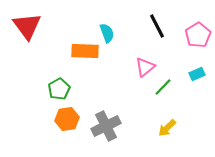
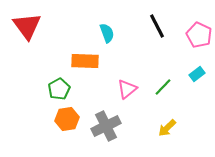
pink pentagon: moved 1 px right; rotated 15 degrees counterclockwise
orange rectangle: moved 10 px down
pink triangle: moved 18 px left, 22 px down
cyan rectangle: rotated 14 degrees counterclockwise
